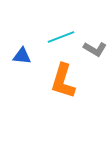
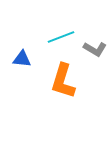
blue triangle: moved 3 px down
